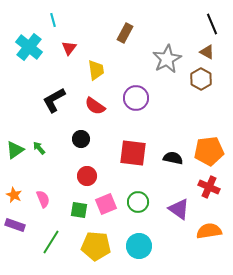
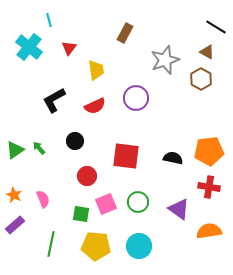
cyan line: moved 4 px left
black line: moved 4 px right, 3 px down; rotated 35 degrees counterclockwise
gray star: moved 2 px left, 1 px down; rotated 8 degrees clockwise
red semicircle: rotated 60 degrees counterclockwise
black circle: moved 6 px left, 2 px down
red square: moved 7 px left, 3 px down
red cross: rotated 15 degrees counterclockwise
green square: moved 2 px right, 4 px down
purple rectangle: rotated 60 degrees counterclockwise
green line: moved 2 px down; rotated 20 degrees counterclockwise
